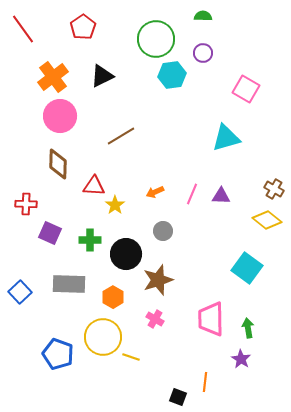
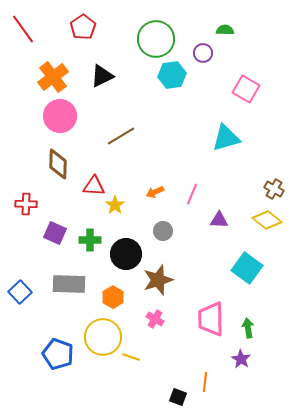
green semicircle: moved 22 px right, 14 px down
purple triangle: moved 2 px left, 24 px down
purple square: moved 5 px right
